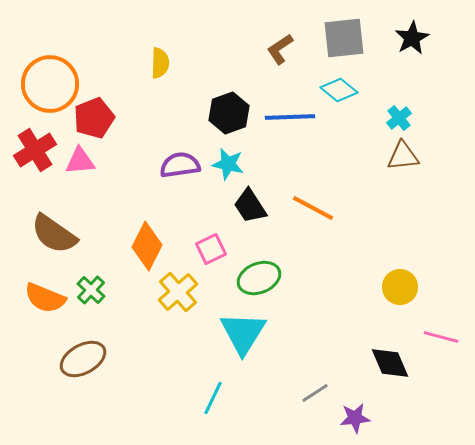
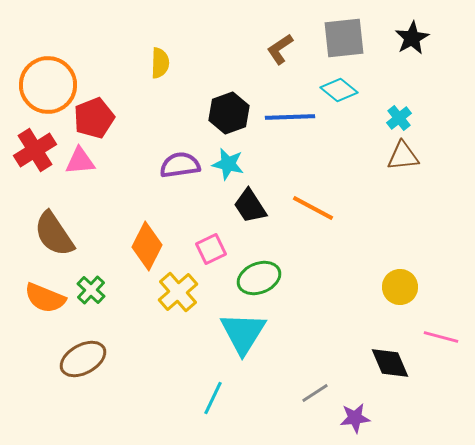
orange circle: moved 2 px left, 1 px down
brown semicircle: rotated 21 degrees clockwise
